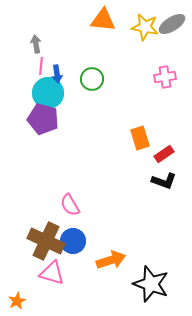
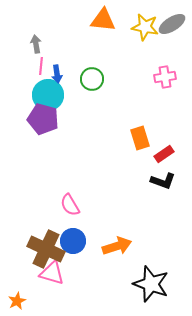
cyan circle: moved 2 px down
black L-shape: moved 1 px left
brown cross: moved 8 px down
orange arrow: moved 6 px right, 14 px up
